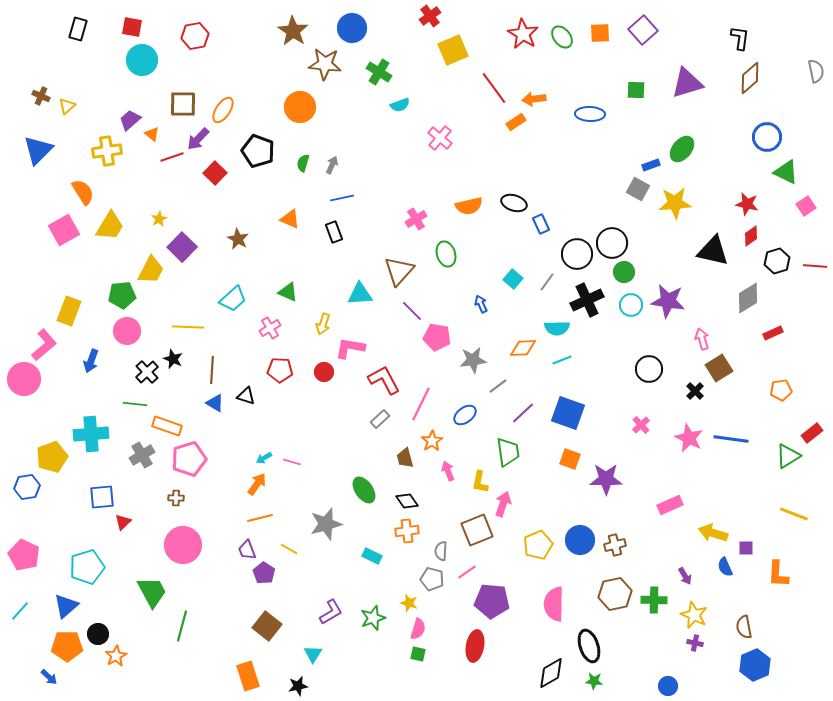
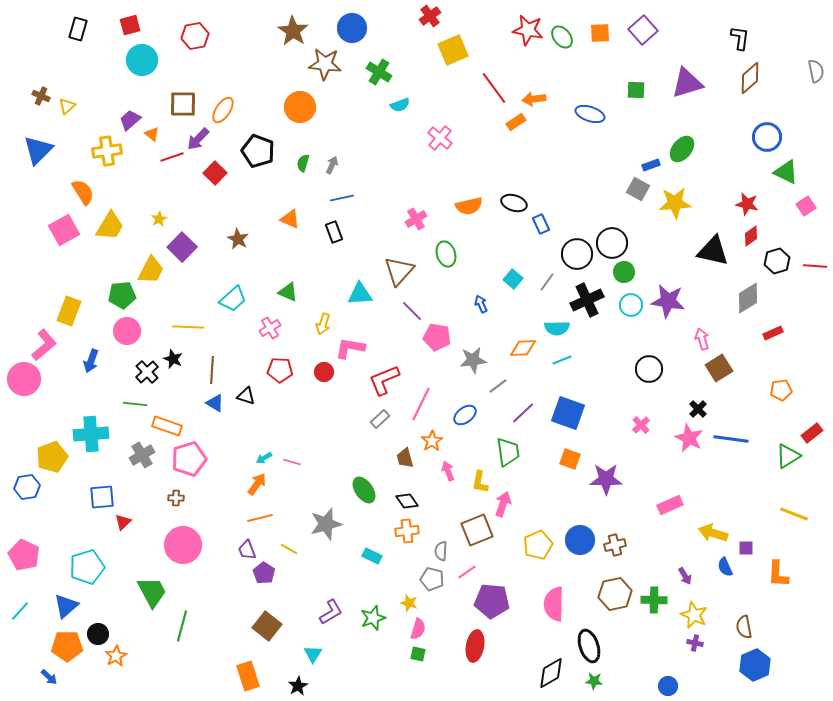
red square at (132, 27): moved 2 px left, 2 px up; rotated 25 degrees counterclockwise
red star at (523, 34): moved 5 px right, 4 px up; rotated 20 degrees counterclockwise
blue ellipse at (590, 114): rotated 16 degrees clockwise
red L-shape at (384, 380): rotated 84 degrees counterclockwise
black cross at (695, 391): moved 3 px right, 18 px down
black star at (298, 686): rotated 18 degrees counterclockwise
